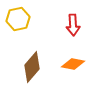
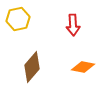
orange diamond: moved 10 px right, 3 px down
